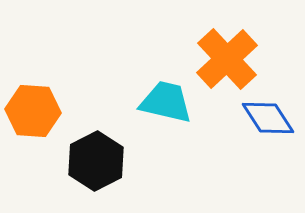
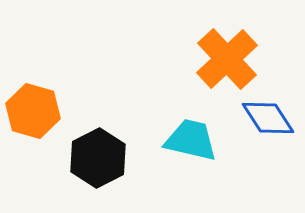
cyan trapezoid: moved 25 px right, 38 px down
orange hexagon: rotated 12 degrees clockwise
black hexagon: moved 2 px right, 3 px up
